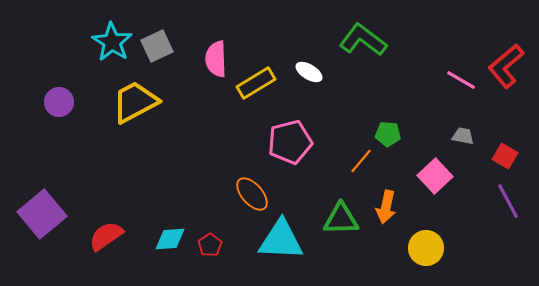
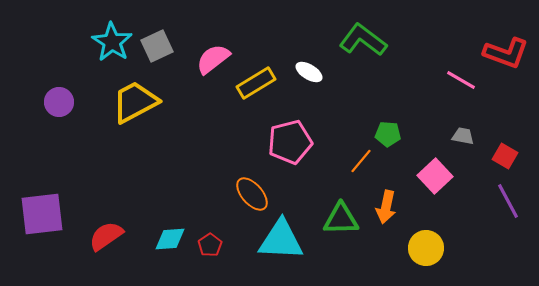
pink semicircle: moved 3 px left; rotated 54 degrees clockwise
red L-shape: moved 13 px up; rotated 120 degrees counterclockwise
purple square: rotated 33 degrees clockwise
